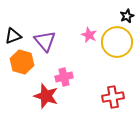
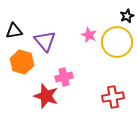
black triangle: moved 1 px right, 5 px up; rotated 12 degrees clockwise
